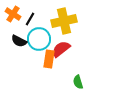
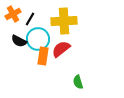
orange cross: rotated 28 degrees clockwise
yellow cross: rotated 10 degrees clockwise
cyan circle: moved 1 px left
orange rectangle: moved 6 px left, 3 px up
